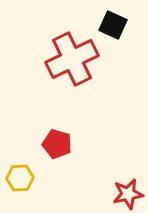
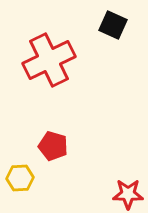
red cross: moved 23 px left, 1 px down
red pentagon: moved 4 px left, 2 px down
red star: rotated 12 degrees clockwise
